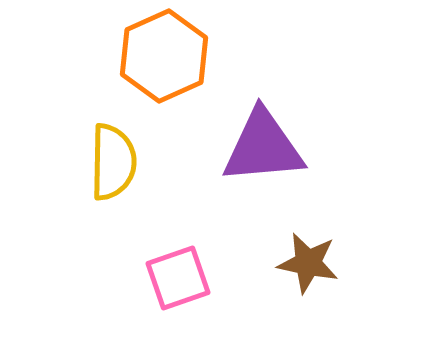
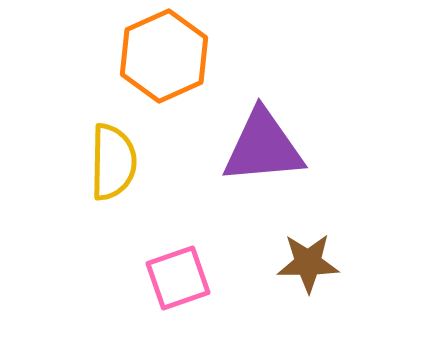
brown star: rotated 12 degrees counterclockwise
